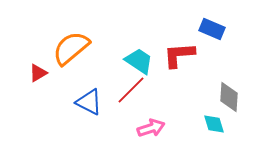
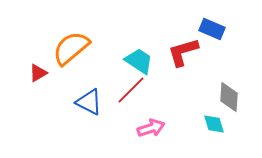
red L-shape: moved 4 px right, 3 px up; rotated 12 degrees counterclockwise
